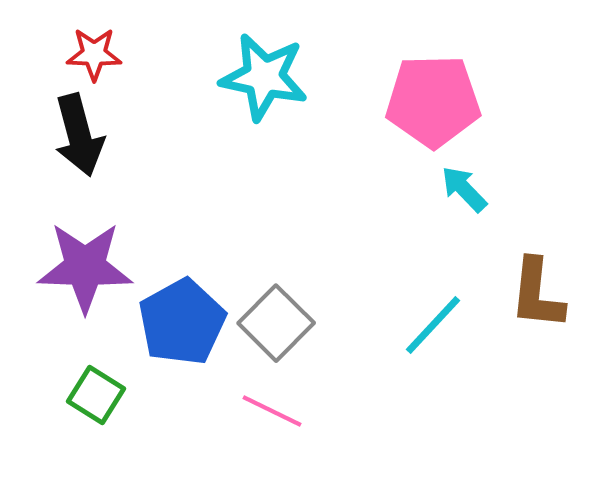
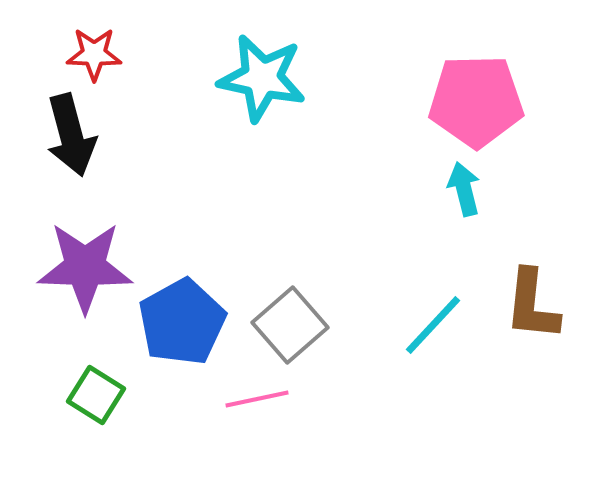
cyan star: moved 2 px left, 1 px down
pink pentagon: moved 43 px right
black arrow: moved 8 px left
cyan arrow: rotated 30 degrees clockwise
brown L-shape: moved 5 px left, 11 px down
gray square: moved 14 px right, 2 px down; rotated 4 degrees clockwise
pink line: moved 15 px left, 12 px up; rotated 38 degrees counterclockwise
